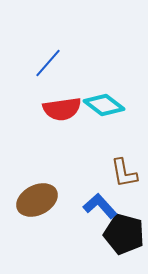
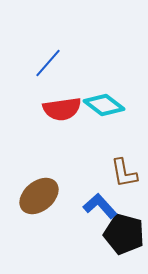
brown ellipse: moved 2 px right, 4 px up; rotated 12 degrees counterclockwise
